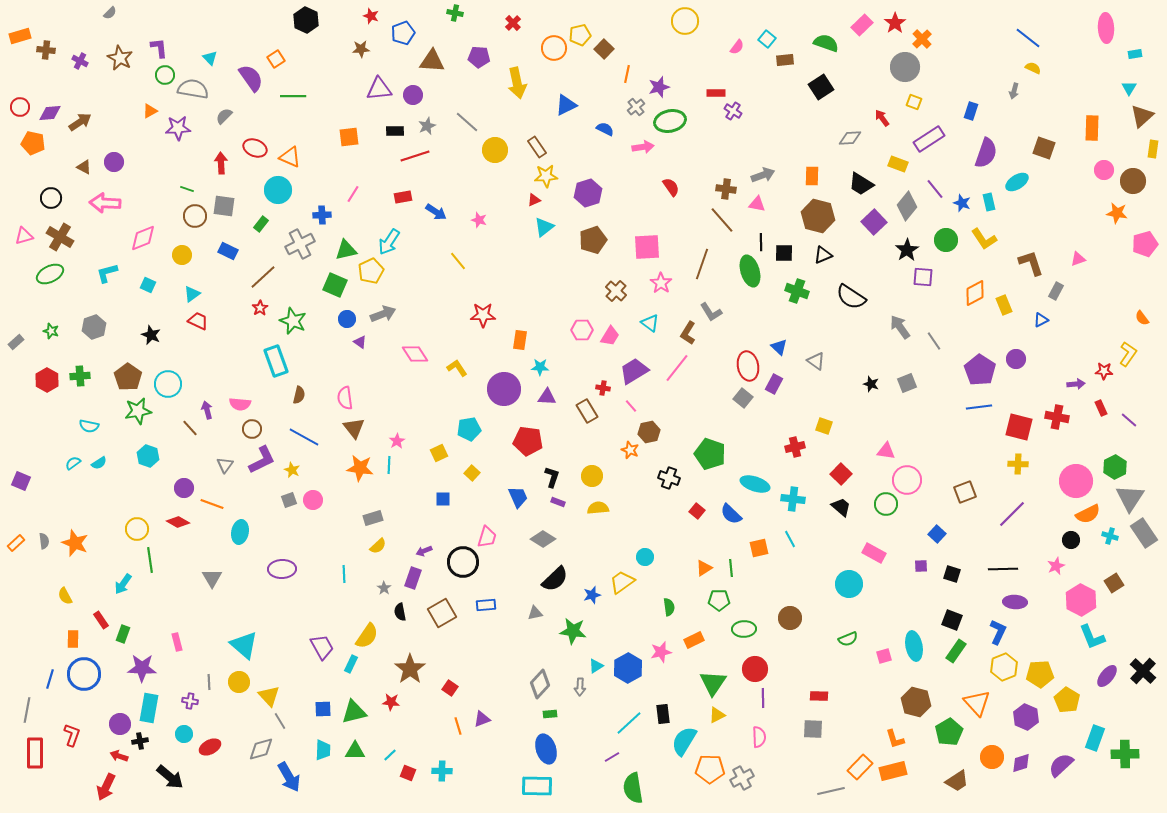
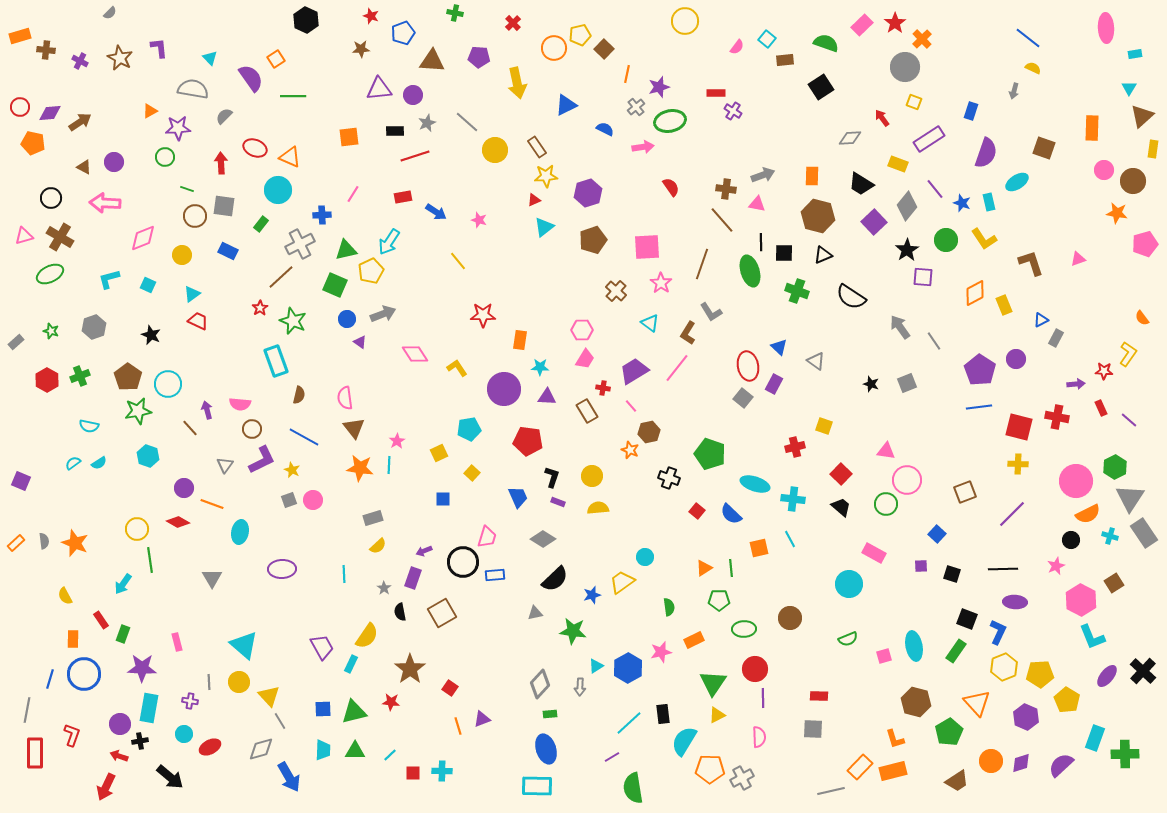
green circle at (165, 75): moved 82 px down
gray star at (427, 126): moved 3 px up
cyan L-shape at (107, 273): moved 2 px right, 6 px down
brown line at (263, 277): moved 18 px right
gray rectangle at (1056, 291): moved 47 px down
pink trapezoid at (610, 336): moved 25 px left, 23 px down
green cross at (80, 376): rotated 18 degrees counterclockwise
blue rectangle at (486, 605): moved 9 px right, 30 px up
black square at (952, 620): moved 15 px right, 1 px up
orange circle at (992, 757): moved 1 px left, 4 px down
red square at (408, 773): moved 5 px right; rotated 21 degrees counterclockwise
